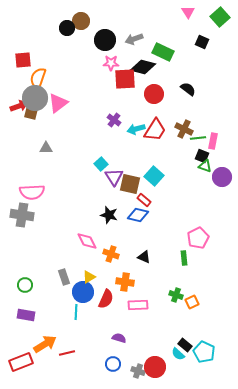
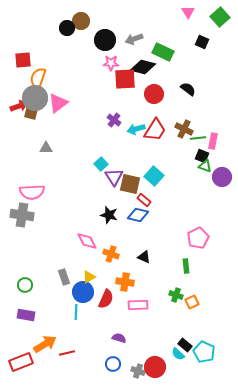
green rectangle at (184, 258): moved 2 px right, 8 px down
